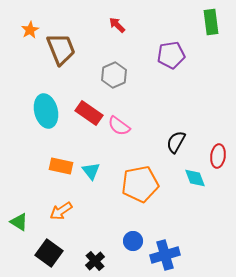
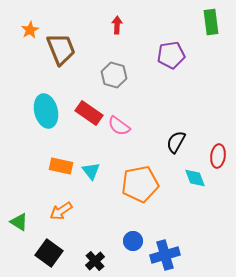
red arrow: rotated 48 degrees clockwise
gray hexagon: rotated 20 degrees counterclockwise
